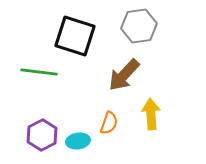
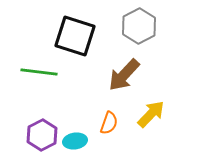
gray hexagon: rotated 20 degrees counterclockwise
yellow arrow: rotated 48 degrees clockwise
cyan ellipse: moved 3 px left
